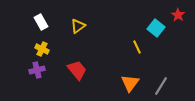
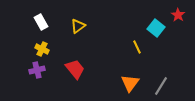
red trapezoid: moved 2 px left, 1 px up
